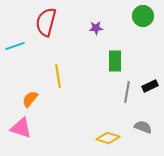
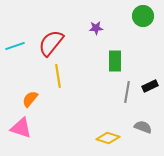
red semicircle: moved 5 px right, 21 px down; rotated 24 degrees clockwise
